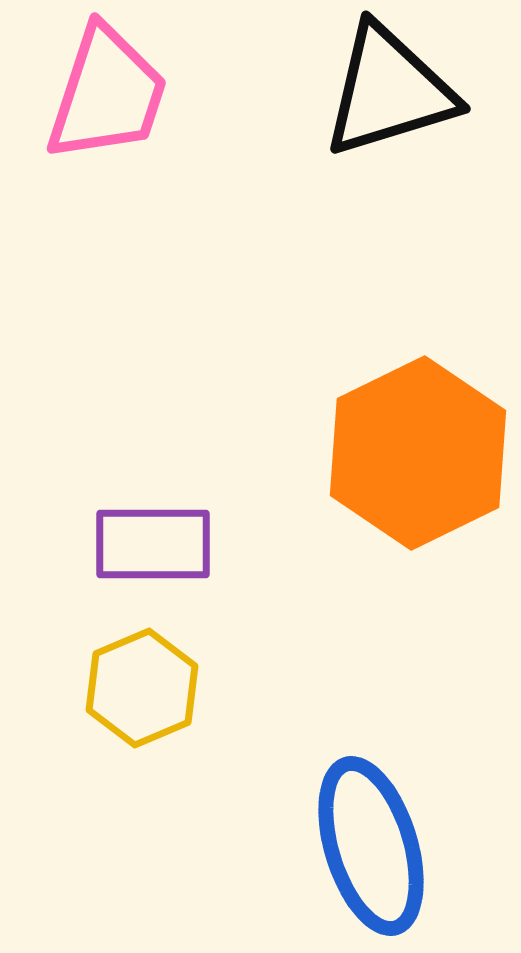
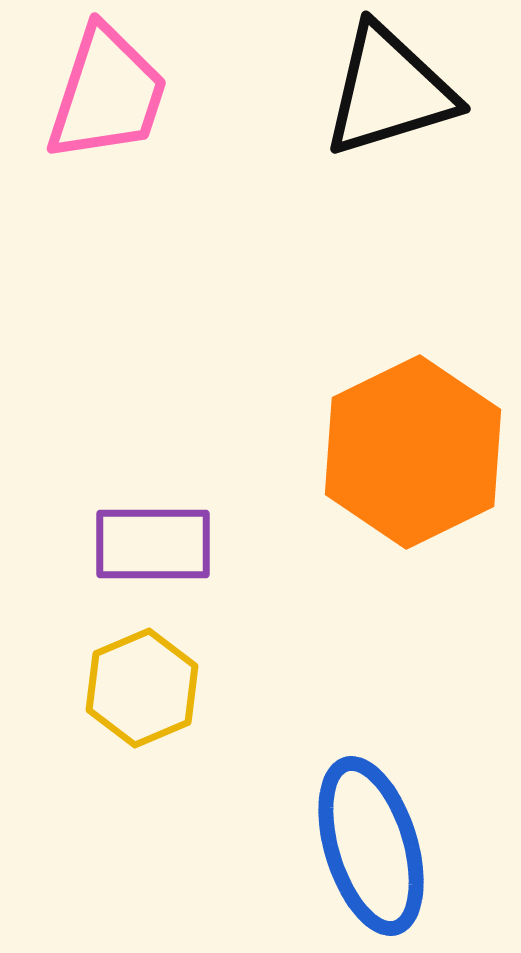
orange hexagon: moved 5 px left, 1 px up
